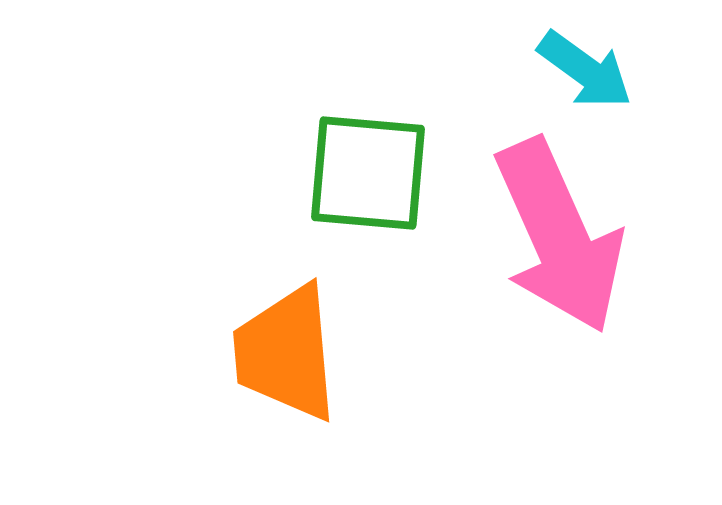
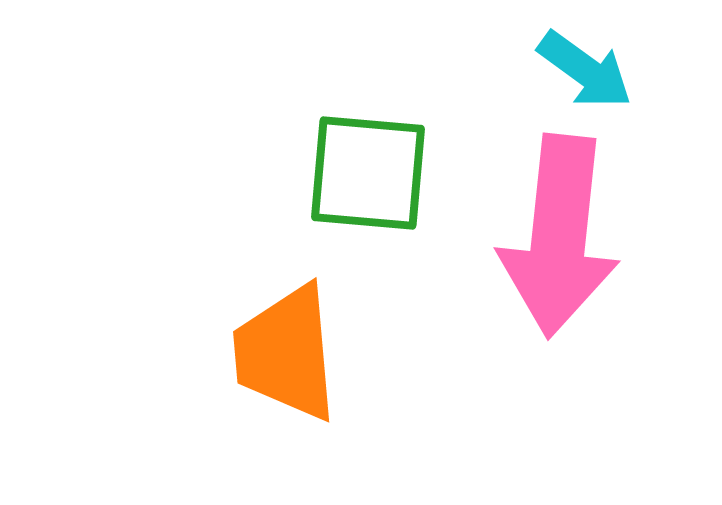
pink arrow: rotated 30 degrees clockwise
